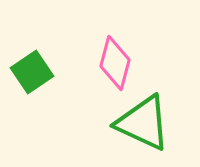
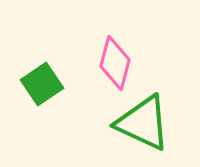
green square: moved 10 px right, 12 px down
